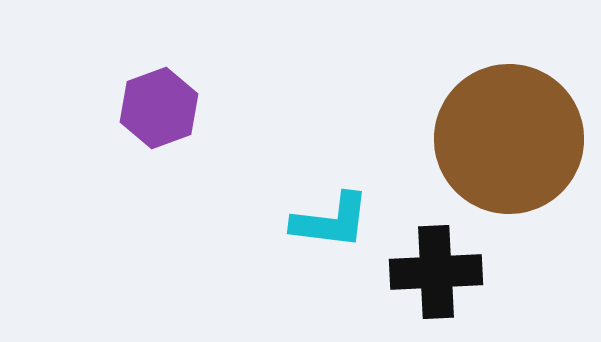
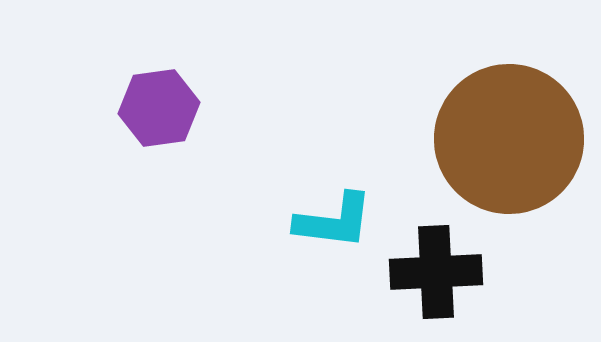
purple hexagon: rotated 12 degrees clockwise
cyan L-shape: moved 3 px right
